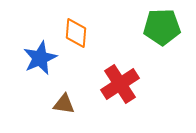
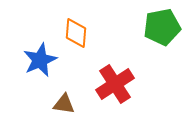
green pentagon: rotated 9 degrees counterclockwise
blue star: moved 2 px down
red cross: moved 5 px left
